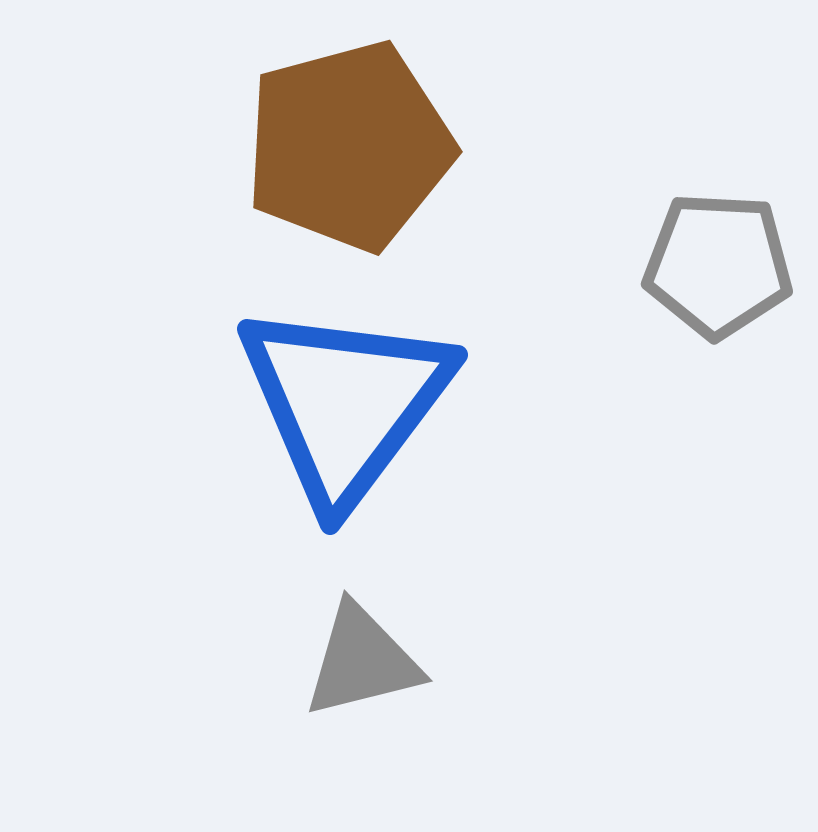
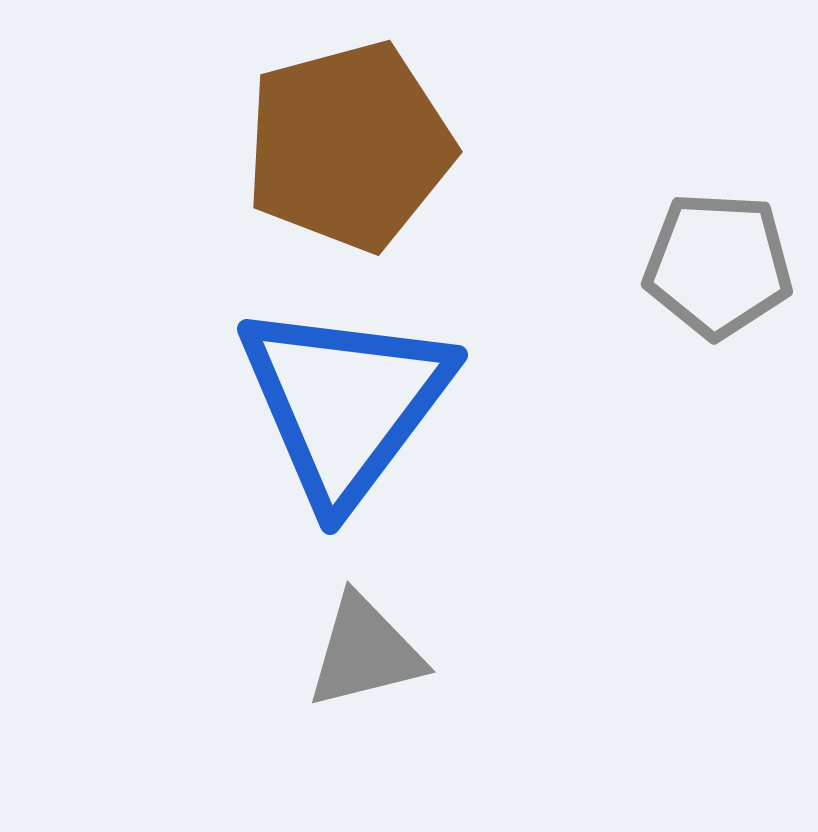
gray triangle: moved 3 px right, 9 px up
